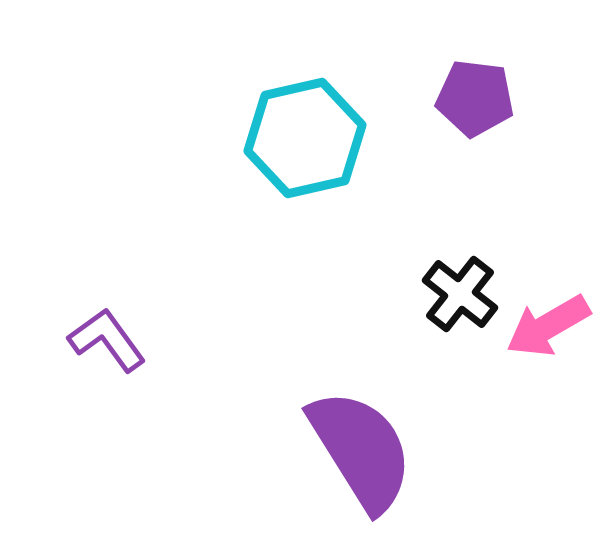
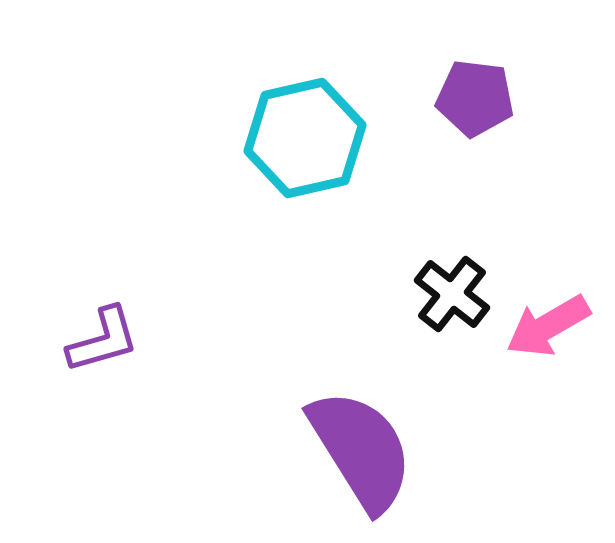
black cross: moved 8 px left
purple L-shape: moved 4 px left; rotated 110 degrees clockwise
